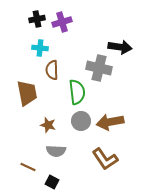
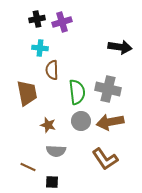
gray cross: moved 9 px right, 21 px down
black square: rotated 24 degrees counterclockwise
